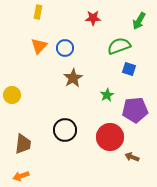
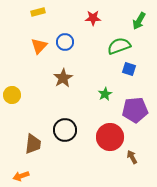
yellow rectangle: rotated 64 degrees clockwise
blue circle: moved 6 px up
brown star: moved 10 px left
green star: moved 2 px left, 1 px up
brown trapezoid: moved 10 px right
brown arrow: rotated 40 degrees clockwise
